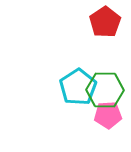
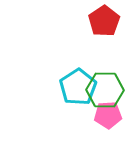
red pentagon: moved 1 px left, 1 px up
